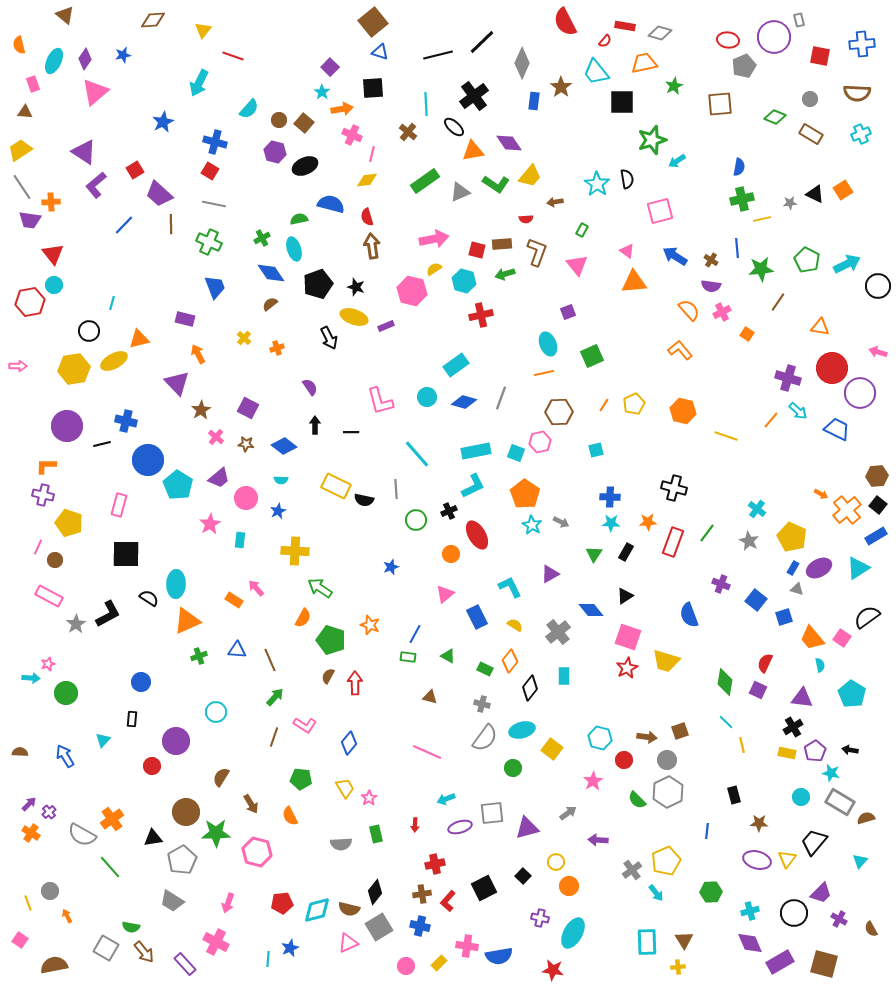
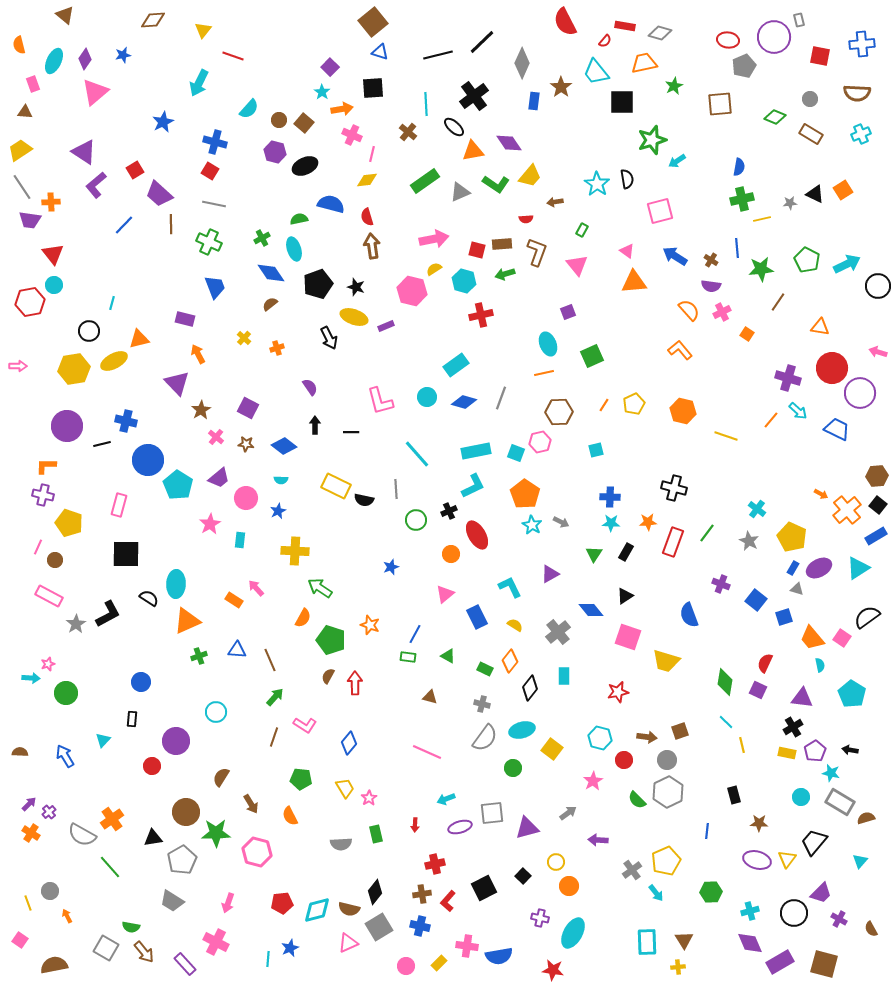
red star at (627, 668): moved 9 px left, 24 px down; rotated 15 degrees clockwise
